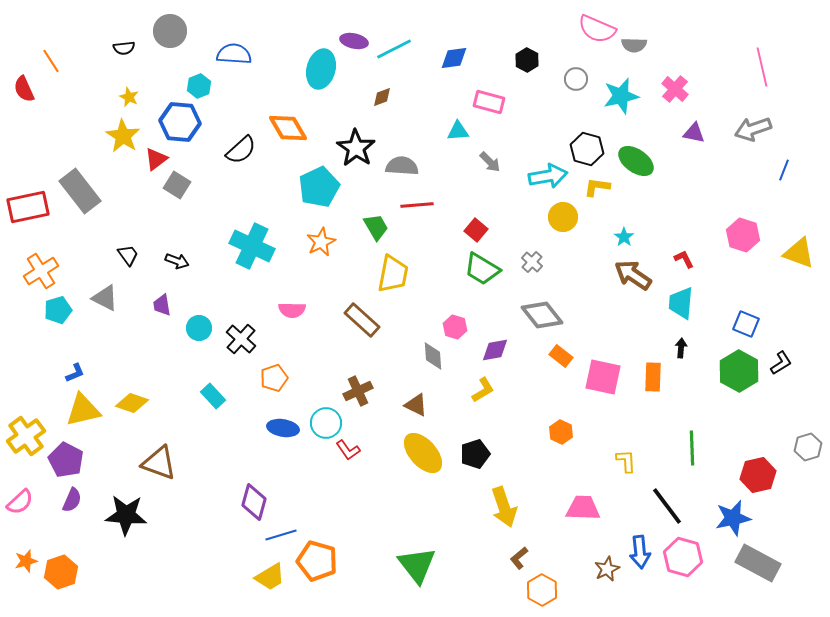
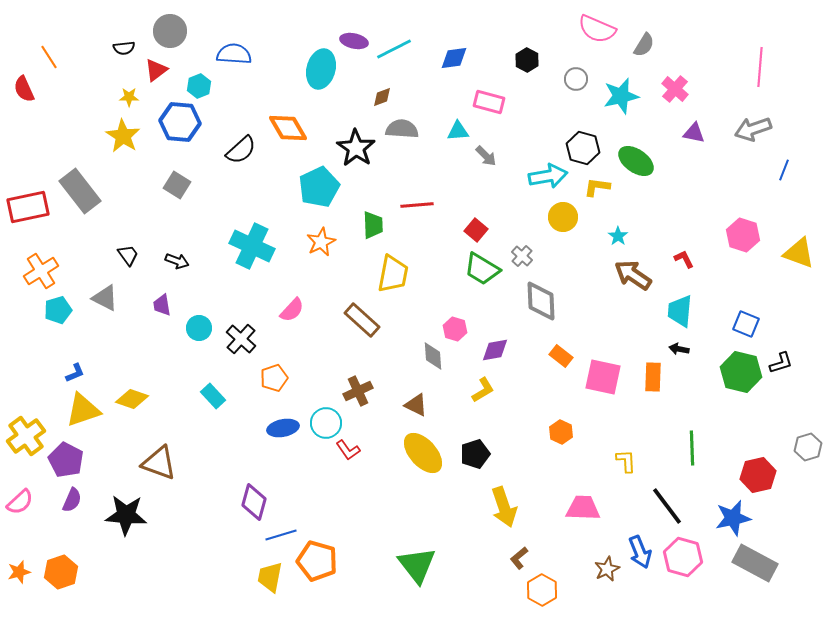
gray semicircle at (634, 45): moved 10 px right; rotated 60 degrees counterclockwise
orange line at (51, 61): moved 2 px left, 4 px up
pink line at (762, 67): moved 2 px left; rotated 18 degrees clockwise
yellow star at (129, 97): rotated 24 degrees counterclockwise
black hexagon at (587, 149): moved 4 px left, 1 px up
red triangle at (156, 159): moved 89 px up
gray arrow at (490, 162): moved 4 px left, 6 px up
gray semicircle at (402, 166): moved 37 px up
green trapezoid at (376, 227): moved 3 px left, 2 px up; rotated 28 degrees clockwise
cyan star at (624, 237): moved 6 px left, 1 px up
gray cross at (532, 262): moved 10 px left, 6 px up
cyan trapezoid at (681, 303): moved 1 px left, 8 px down
pink semicircle at (292, 310): rotated 48 degrees counterclockwise
gray diamond at (542, 315): moved 1 px left, 14 px up; rotated 36 degrees clockwise
pink hexagon at (455, 327): moved 2 px down
black arrow at (681, 348): moved 2 px left, 1 px down; rotated 84 degrees counterclockwise
black L-shape at (781, 363): rotated 15 degrees clockwise
green hexagon at (739, 371): moved 2 px right, 1 px down; rotated 15 degrees counterclockwise
yellow diamond at (132, 403): moved 4 px up
yellow triangle at (83, 410): rotated 6 degrees counterclockwise
blue ellipse at (283, 428): rotated 20 degrees counterclockwise
blue arrow at (640, 552): rotated 16 degrees counterclockwise
orange star at (26, 561): moved 7 px left, 11 px down
gray rectangle at (758, 563): moved 3 px left
yellow trapezoid at (270, 577): rotated 132 degrees clockwise
